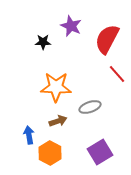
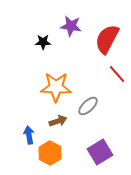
purple star: rotated 15 degrees counterclockwise
gray ellipse: moved 2 px left, 1 px up; rotated 25 degrees counterclockwise
